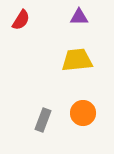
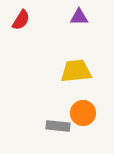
yellow trapezoid: moved 1 px left, 11 px down
gray rectangle: moved 15 px right, 6 px down; rotated 75 degrees clockwise
